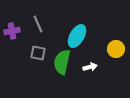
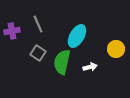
gray square: rotated 21 degrees clockwise
